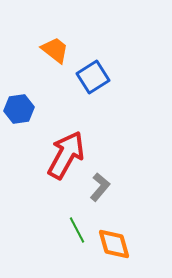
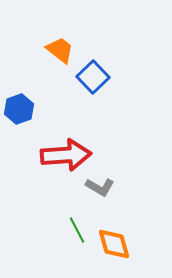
orange trapezoid: moved 5 px right
blue square: rotated 12 degrees counterclockwise
blue hexagon: rotated 12 degrees counterclockwise
red arrow: rotated 57 degrees clockwise
gray L-shape: rotated 80 degrees clockwise
